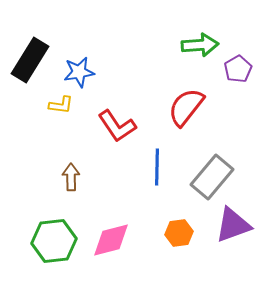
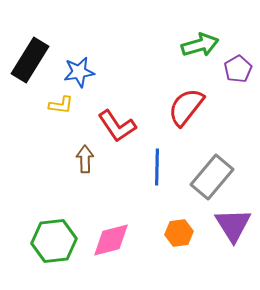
green arrow: rotated 12 degrees counterclockwise
brown arrow: moved 14 px right, 18 px up
purple triangle: rotated 42 degrees counterclockwise
